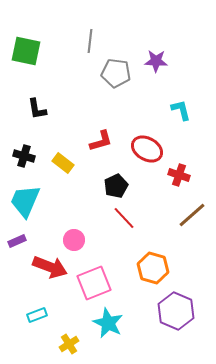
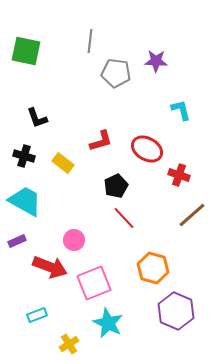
black L-shape: moved 9 px down; rotated 10 degrees counterclockwise
cyan trapezoid: rotated 96 degrees clockwise
